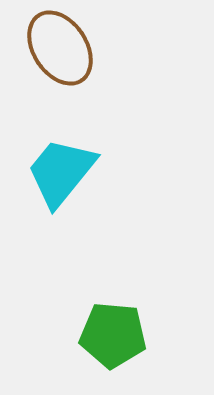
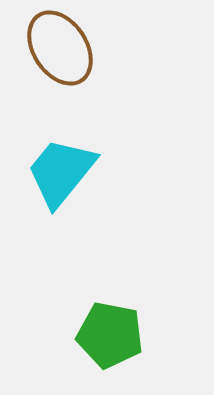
green pentagon: moved 3 px left; rotated 6 degrees clockwise
